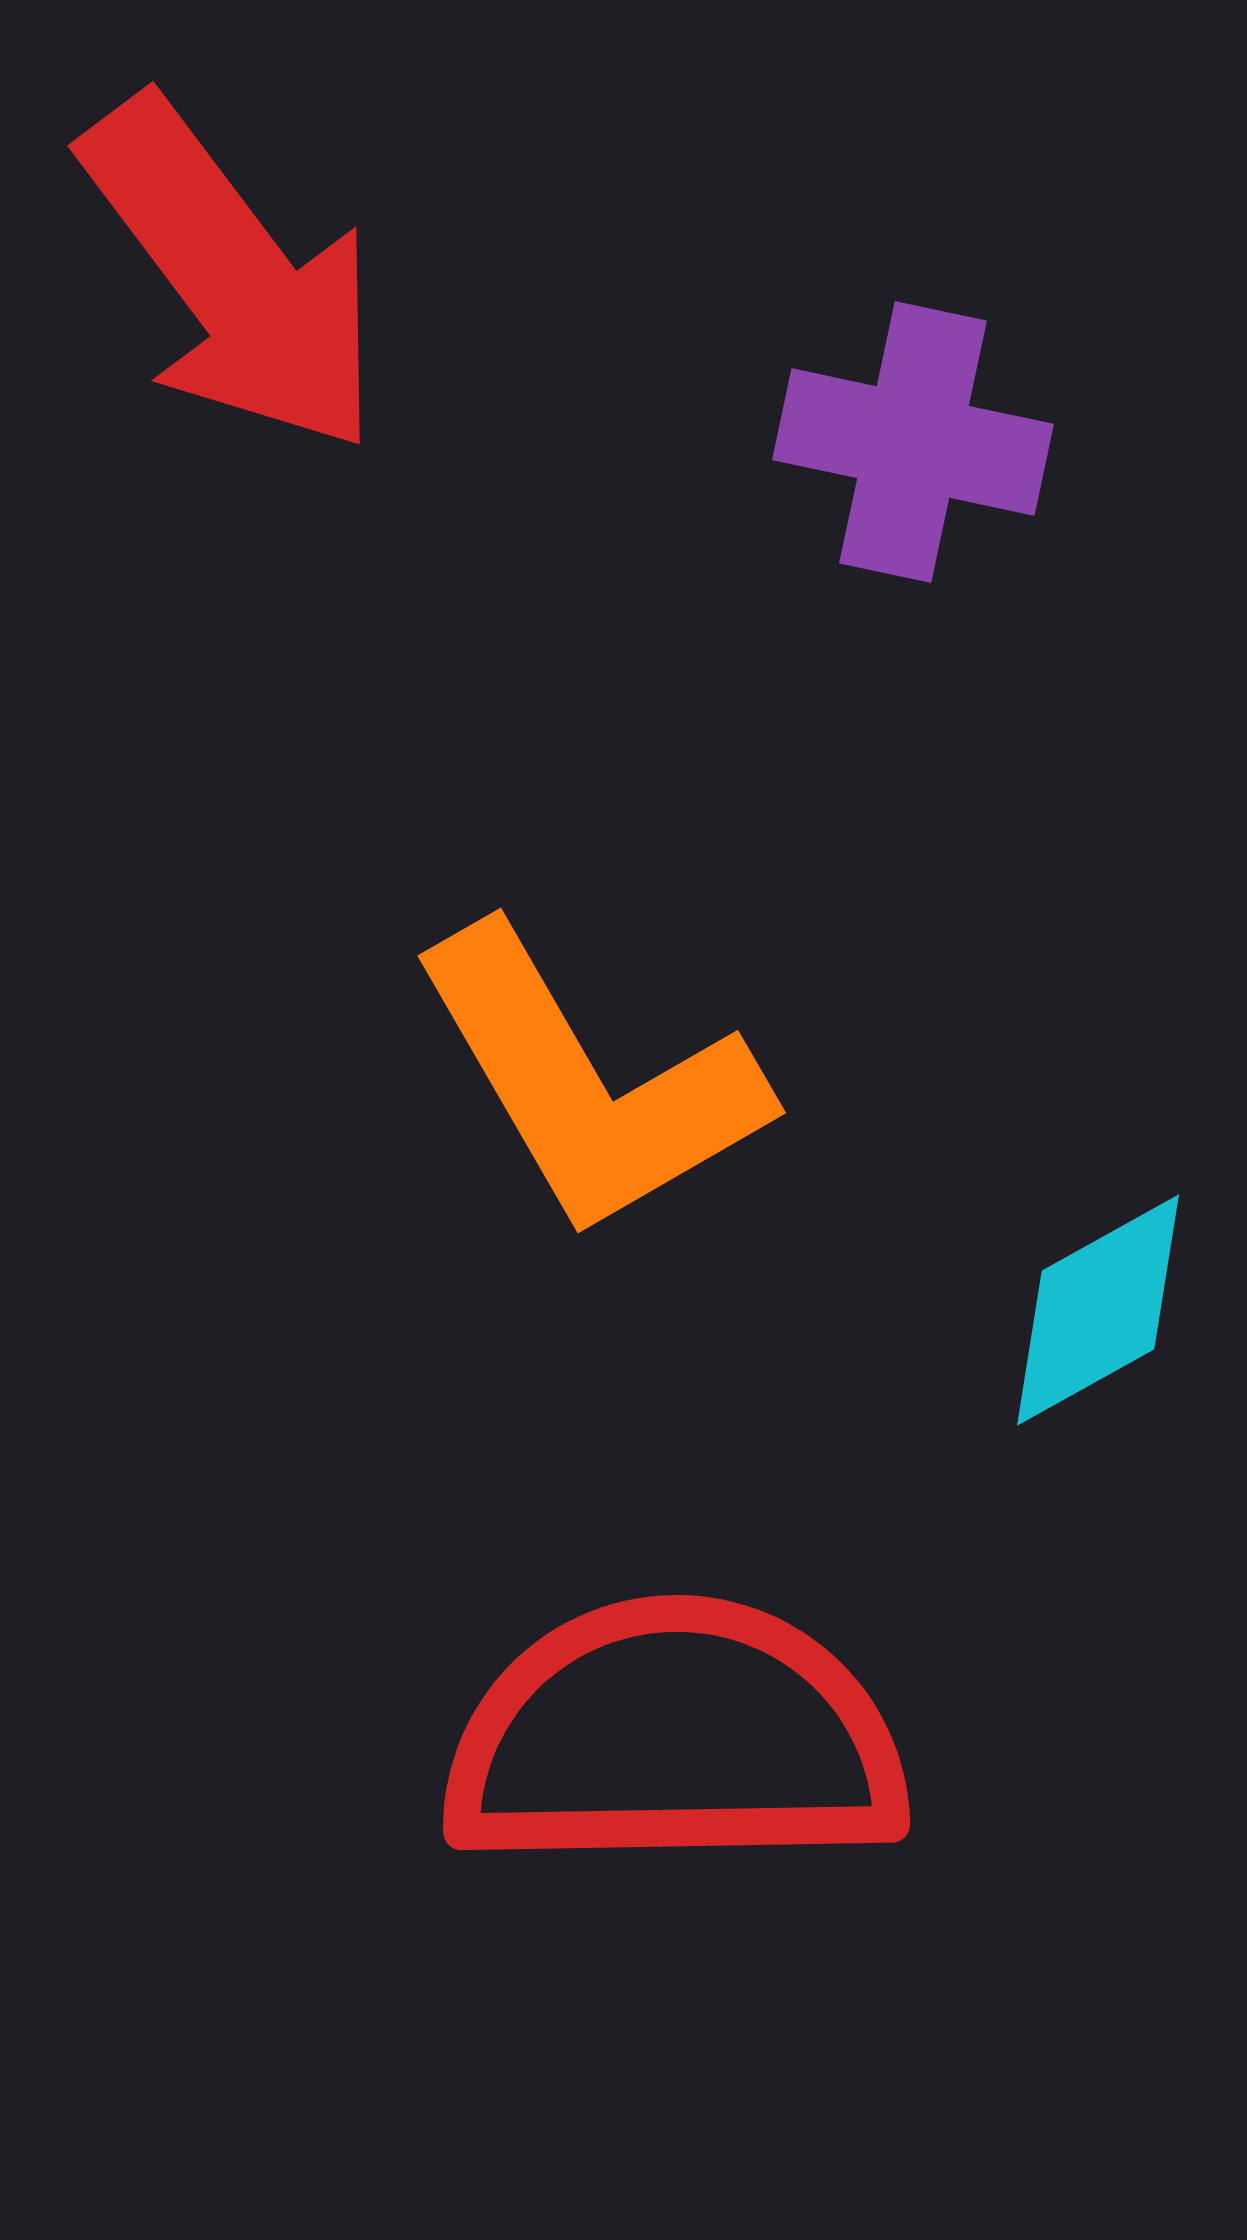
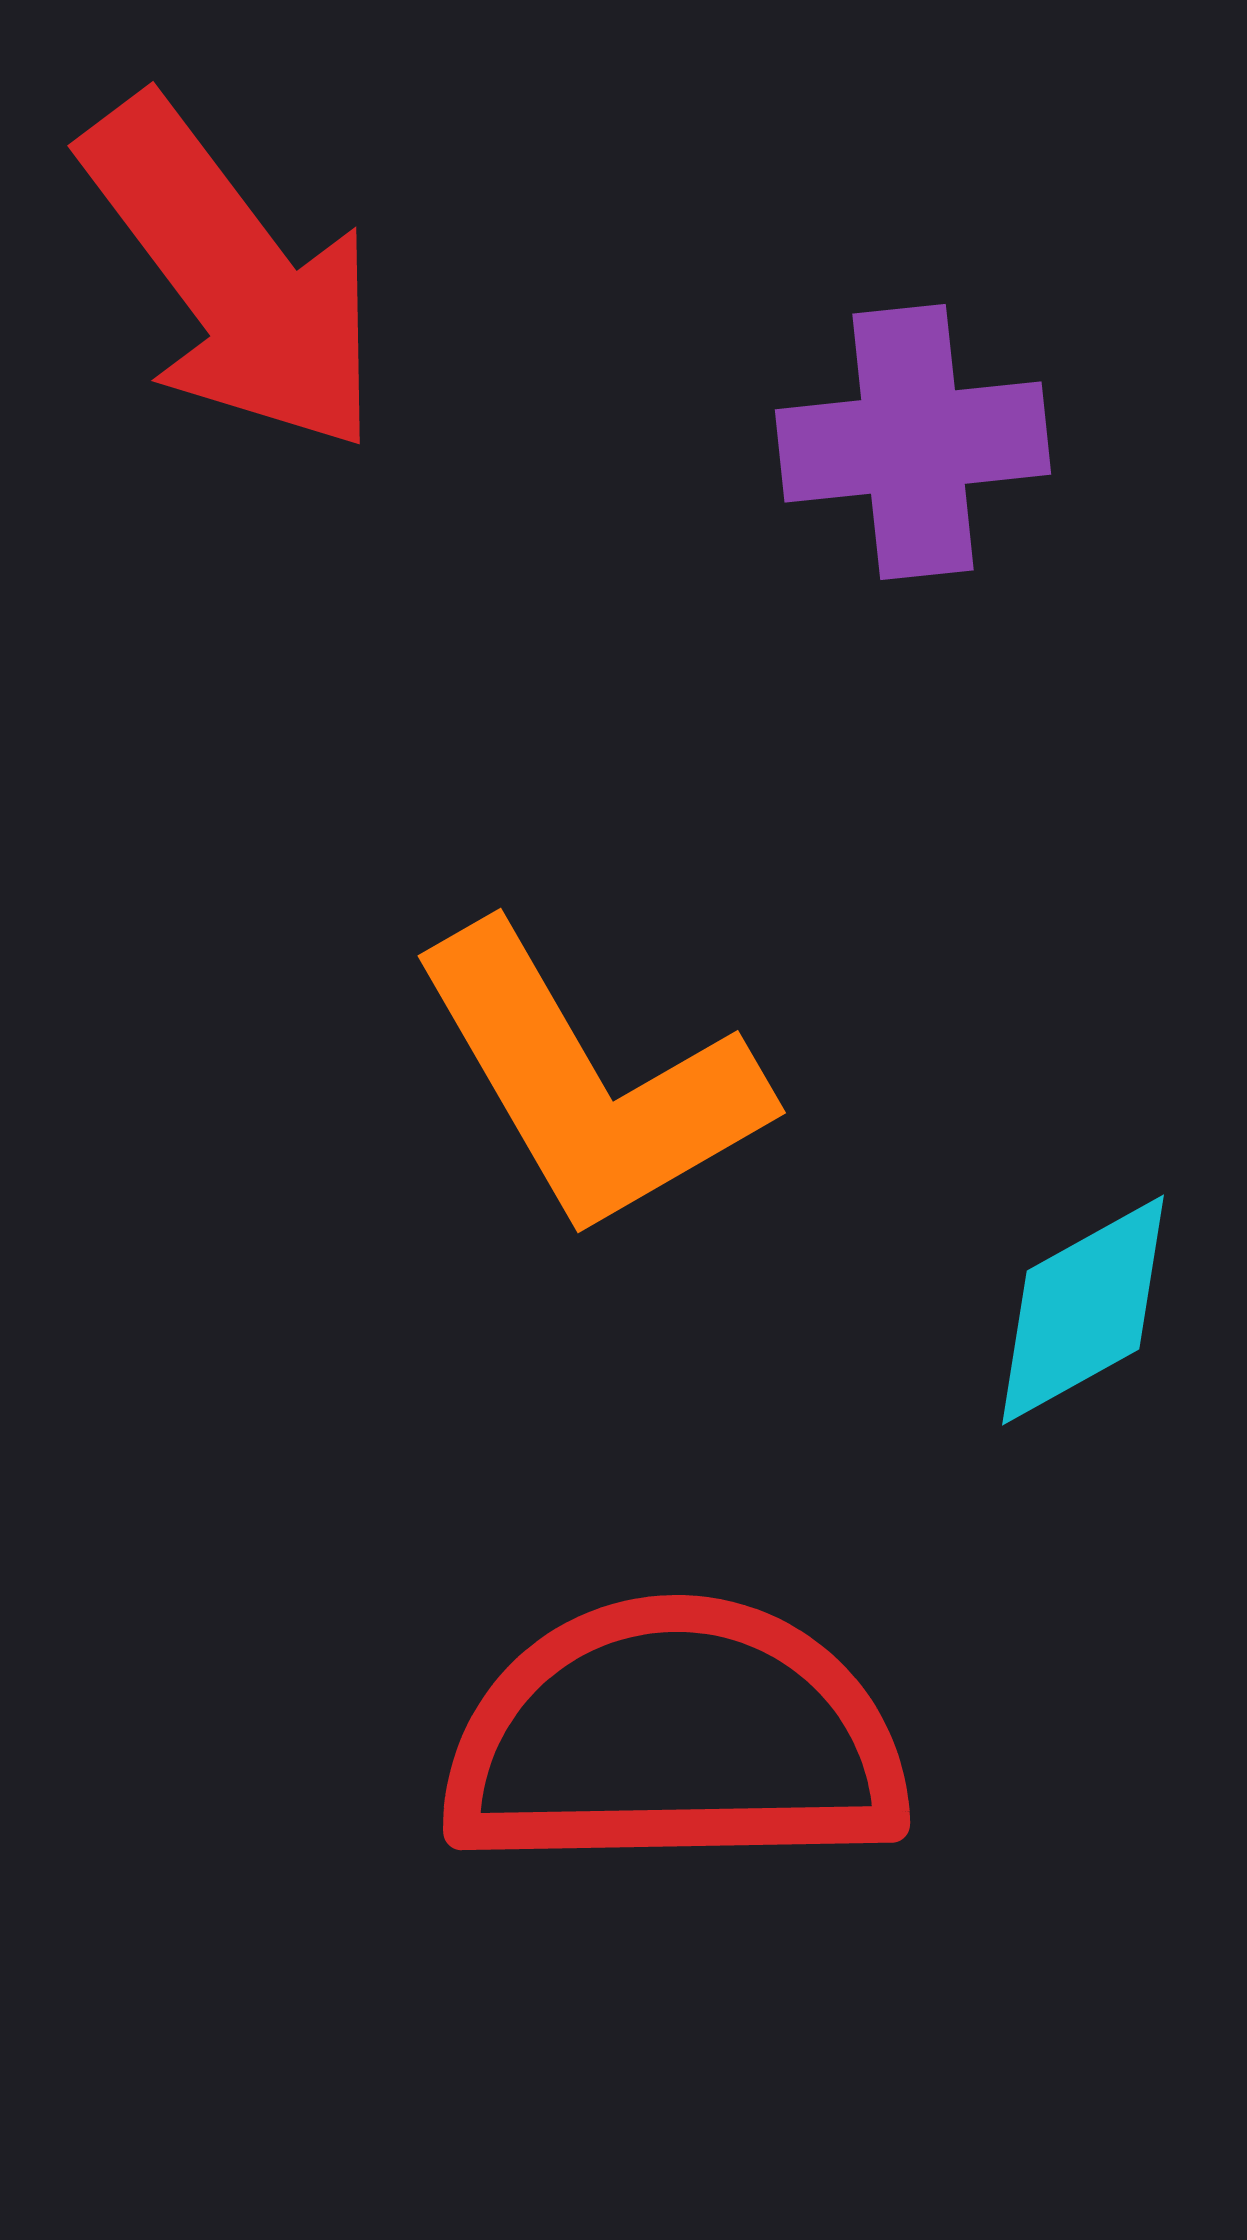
purple cross: rotated 18 degrees counterclockwise
cyan diamond: moved 15 px left
